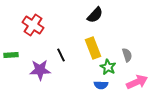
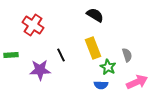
black semicircle: rotated 102 degrees counterclockwise
